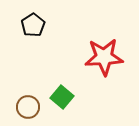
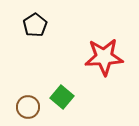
black pentagon: moved 2 px right
